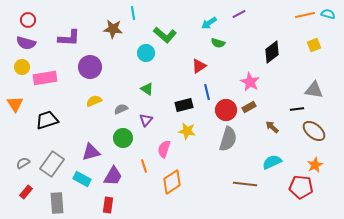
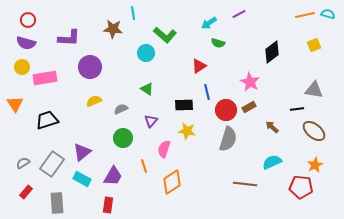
black rectangle at (184, 105): rotated 12 degrees clockwise
purple triangle at (146, 120): moved 5 px right, 1 px down
purple triangle at (91, 152): moved 9 px left; rotated 24 degrees counterclockwise
